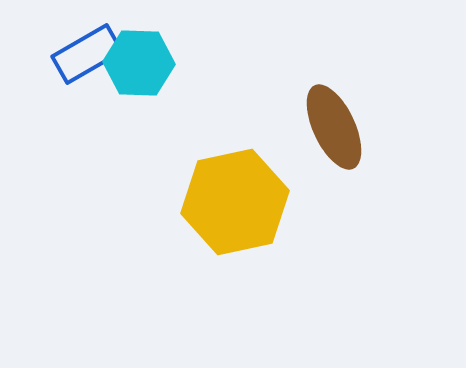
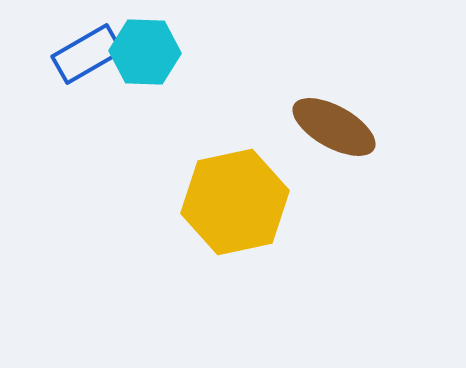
cyan hexagon: moved 6 px right, 11 px up
brown ellipse: rotated 36 degrees counterclockwise
